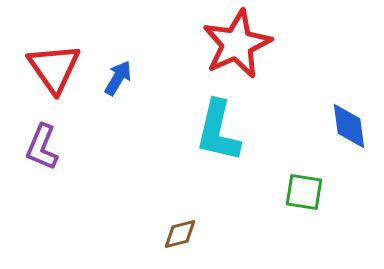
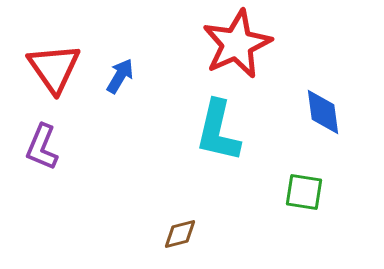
blue arrow: moved 2 px right, 2 px up
blue diamond: moved 26 px left, 14 px up
